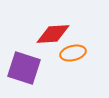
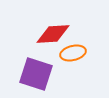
purple square: moved 12 px right, 6 px down
